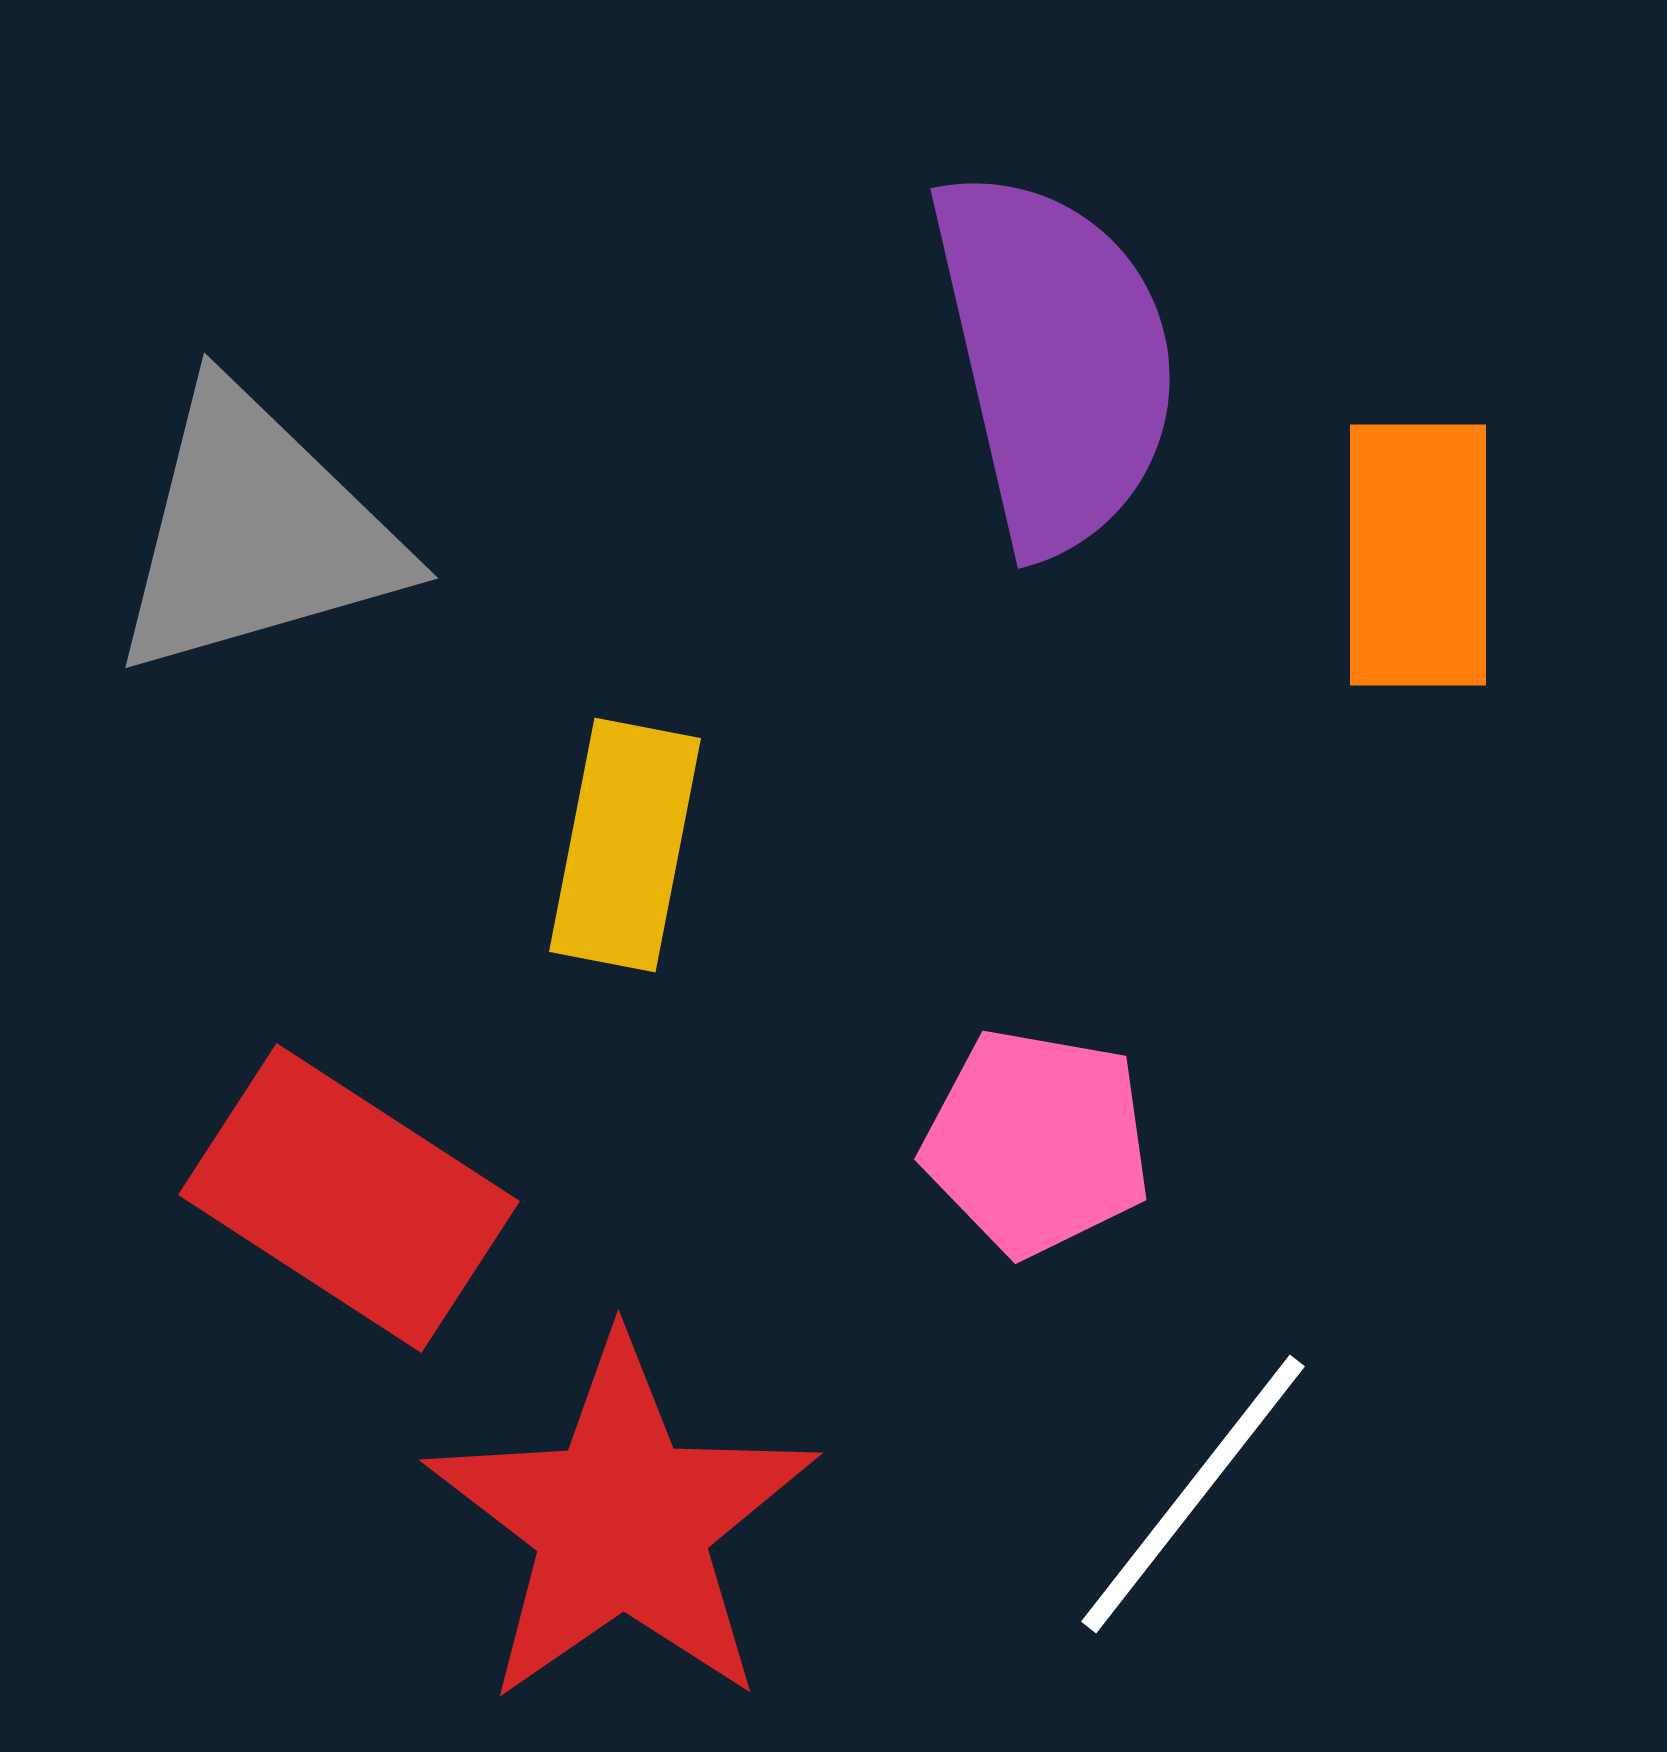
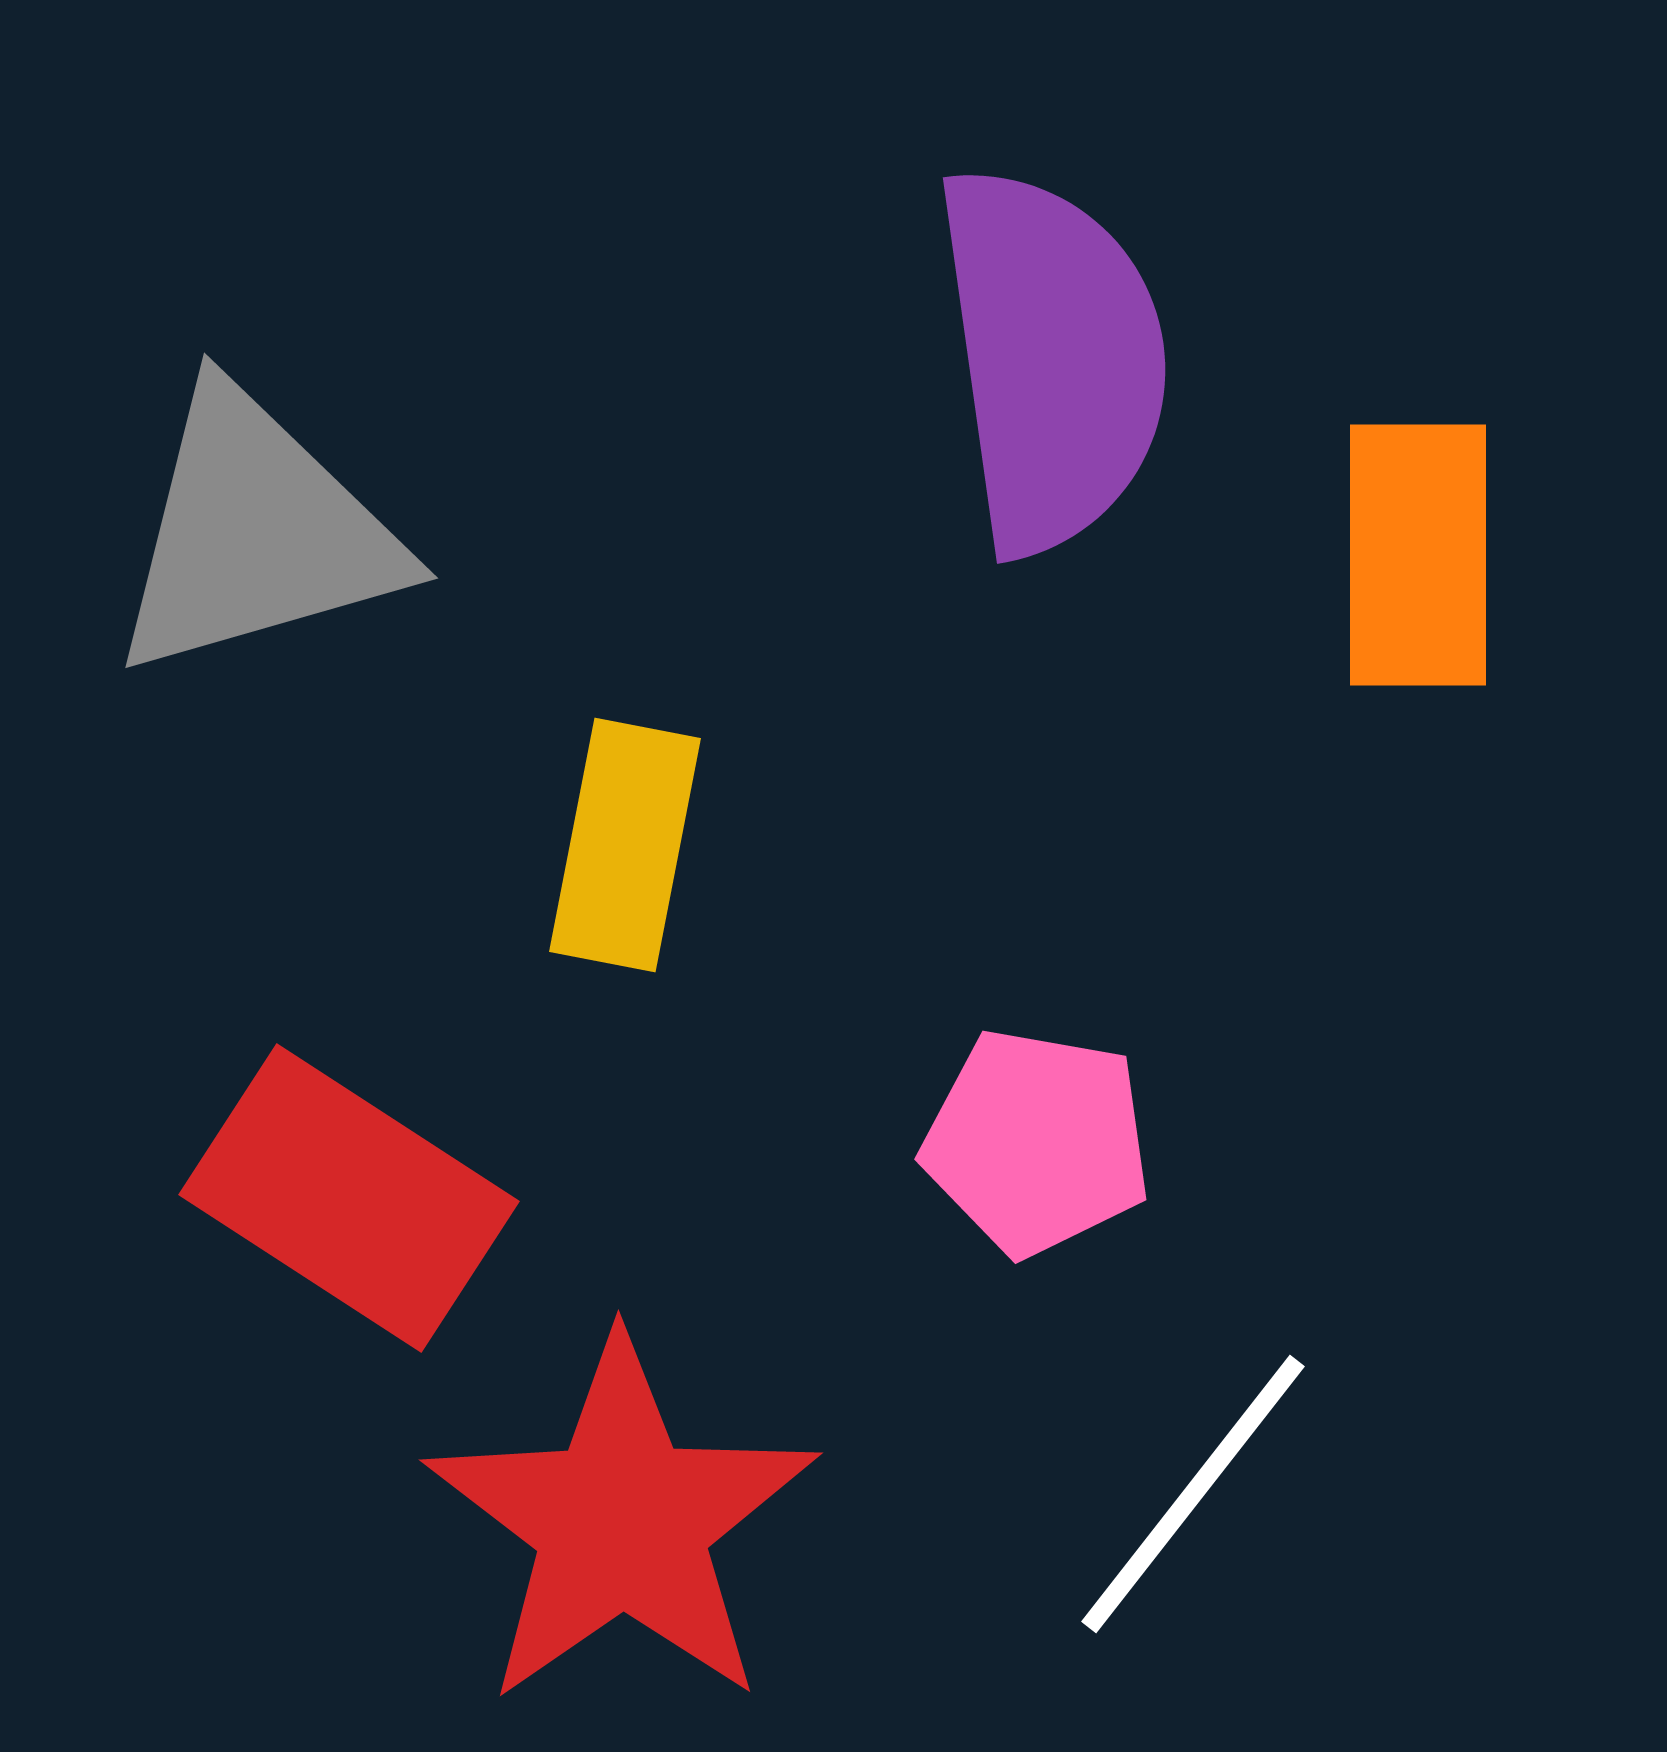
purple semicircle: moved 3 px left, 1 px up; rotated 5 degrees clockwise
